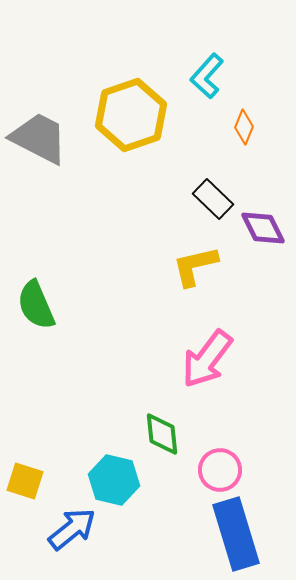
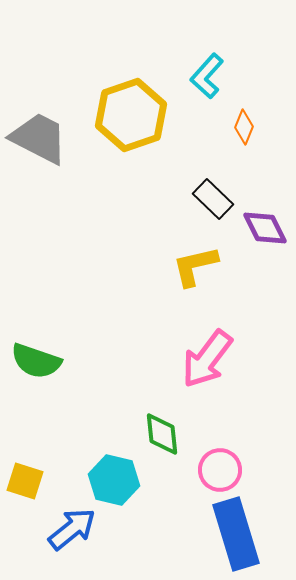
purple diamond: moved 2 px right
green semicircle: moved 56 px down; rotated 48 degrees counterclockwise
